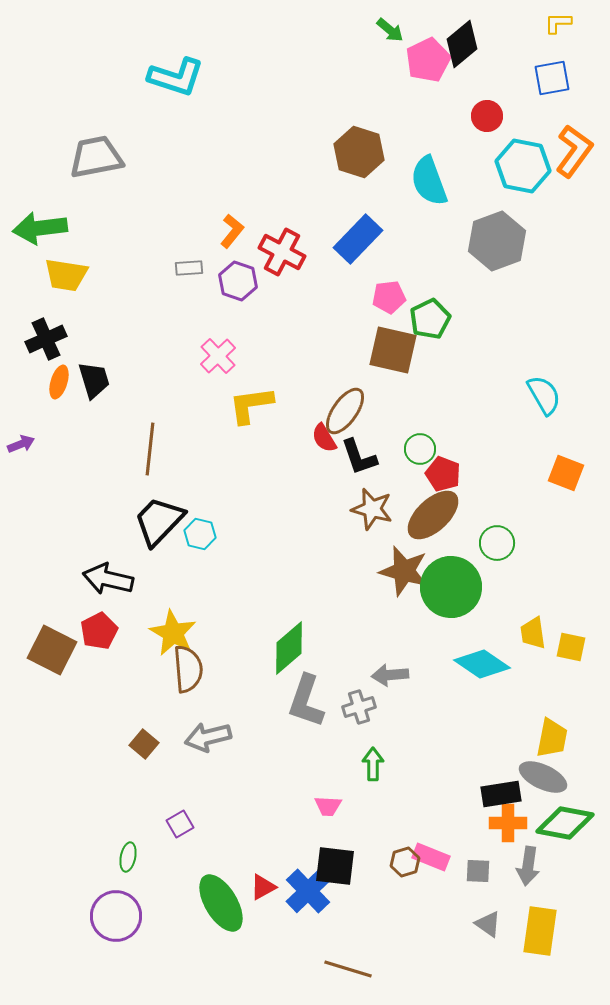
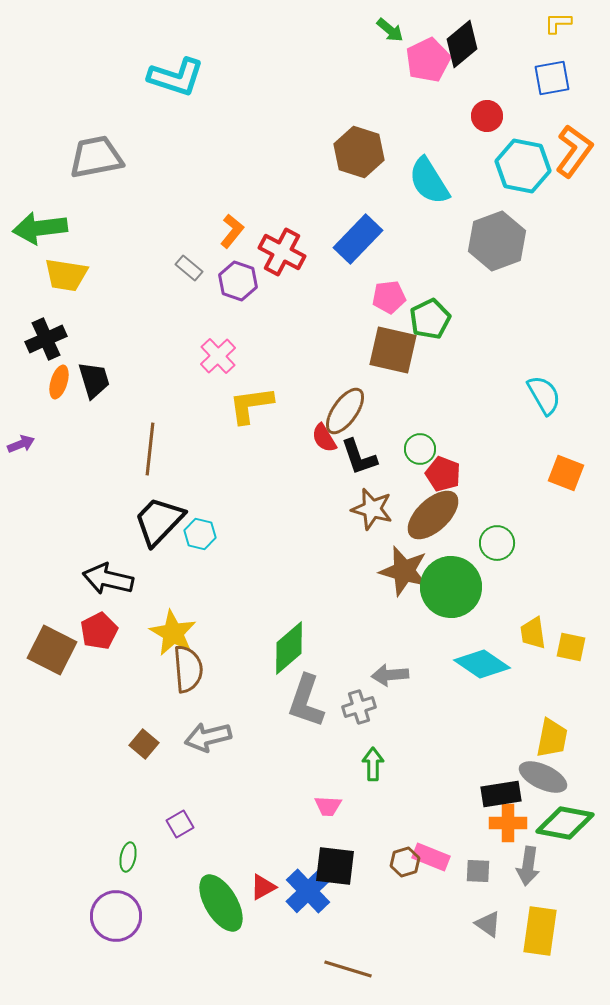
cyan semicircle at (429, 181): rotated 12 degrees counterclockwise
gray rectangle at (189, 268): rotated 44 degrees clockwise
